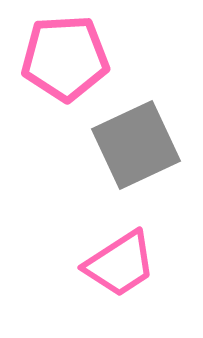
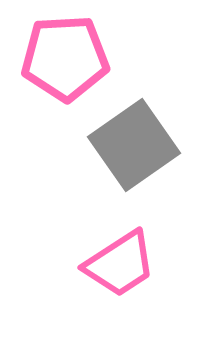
gray square: moved 2 px left; rotated 10 degrees counterclockwise
